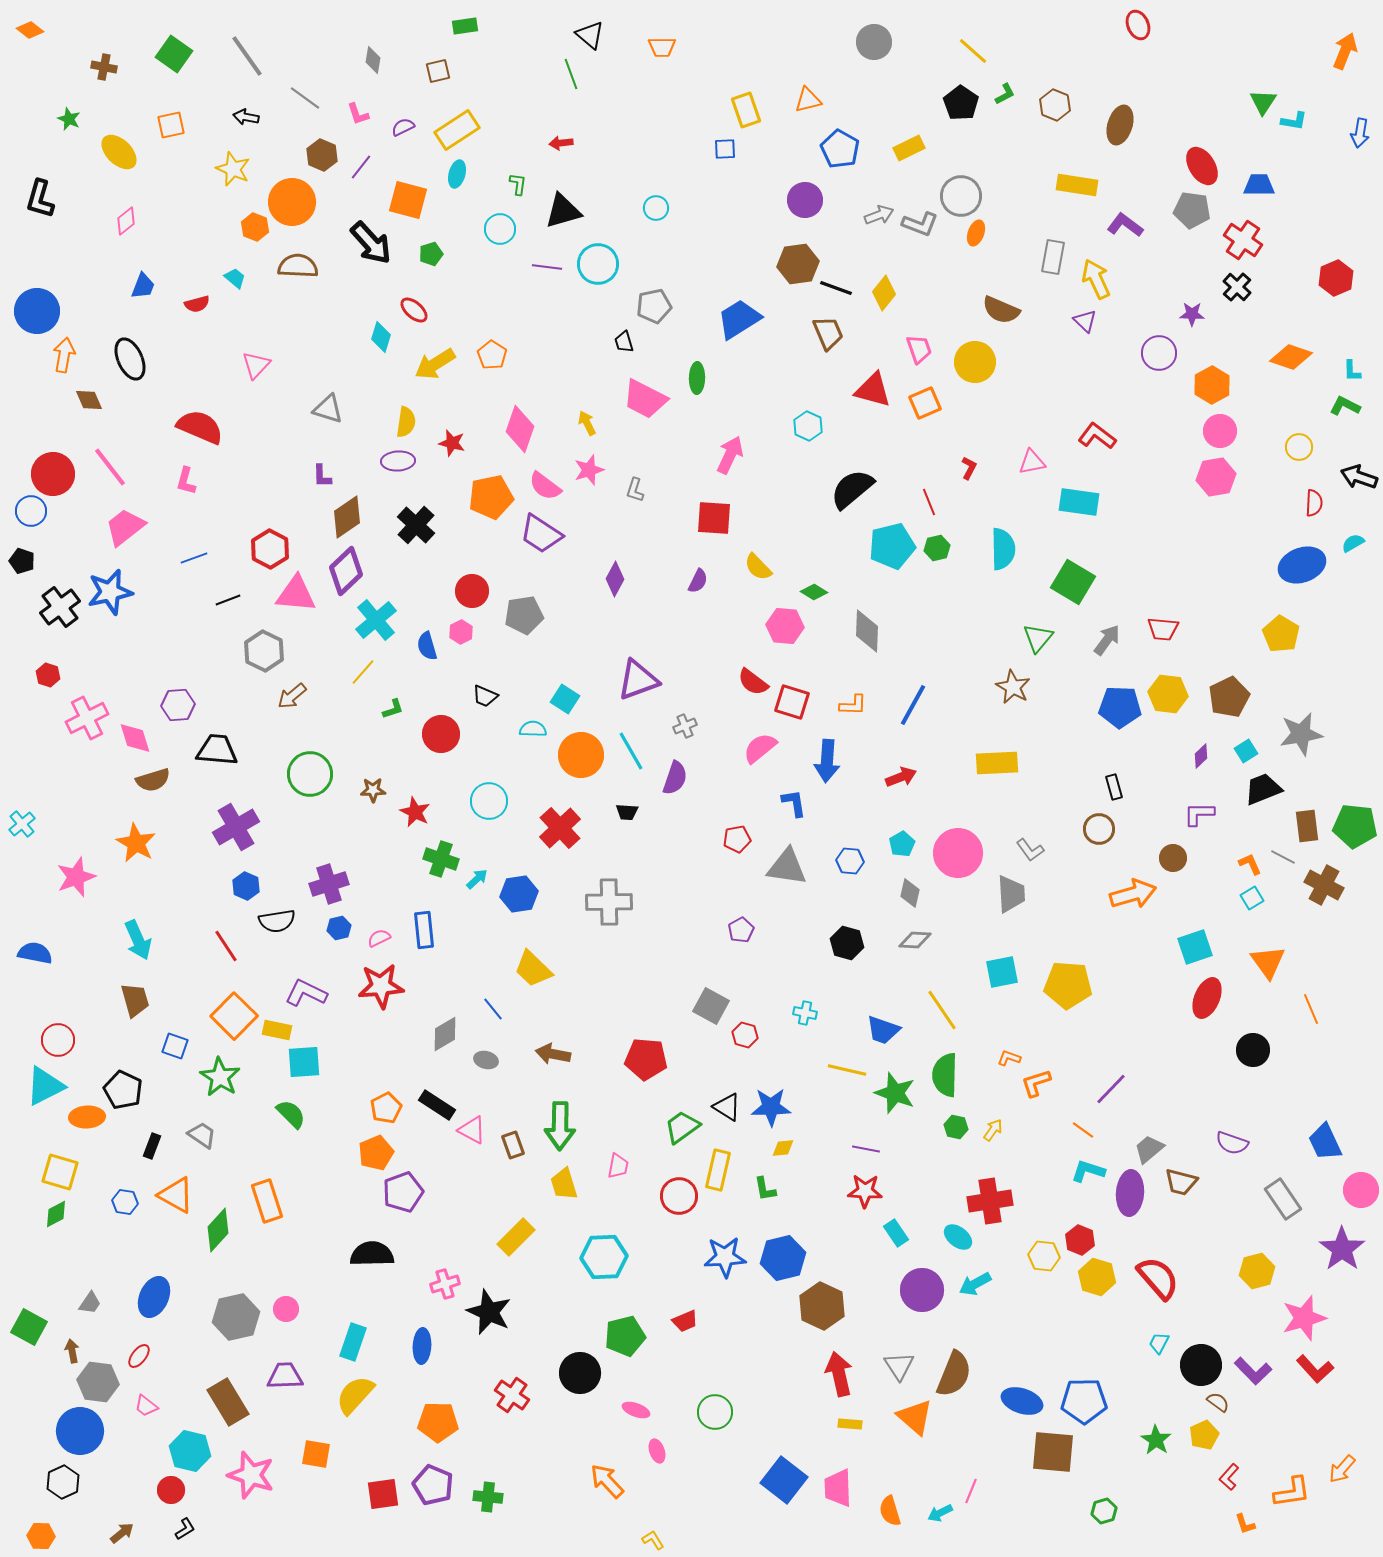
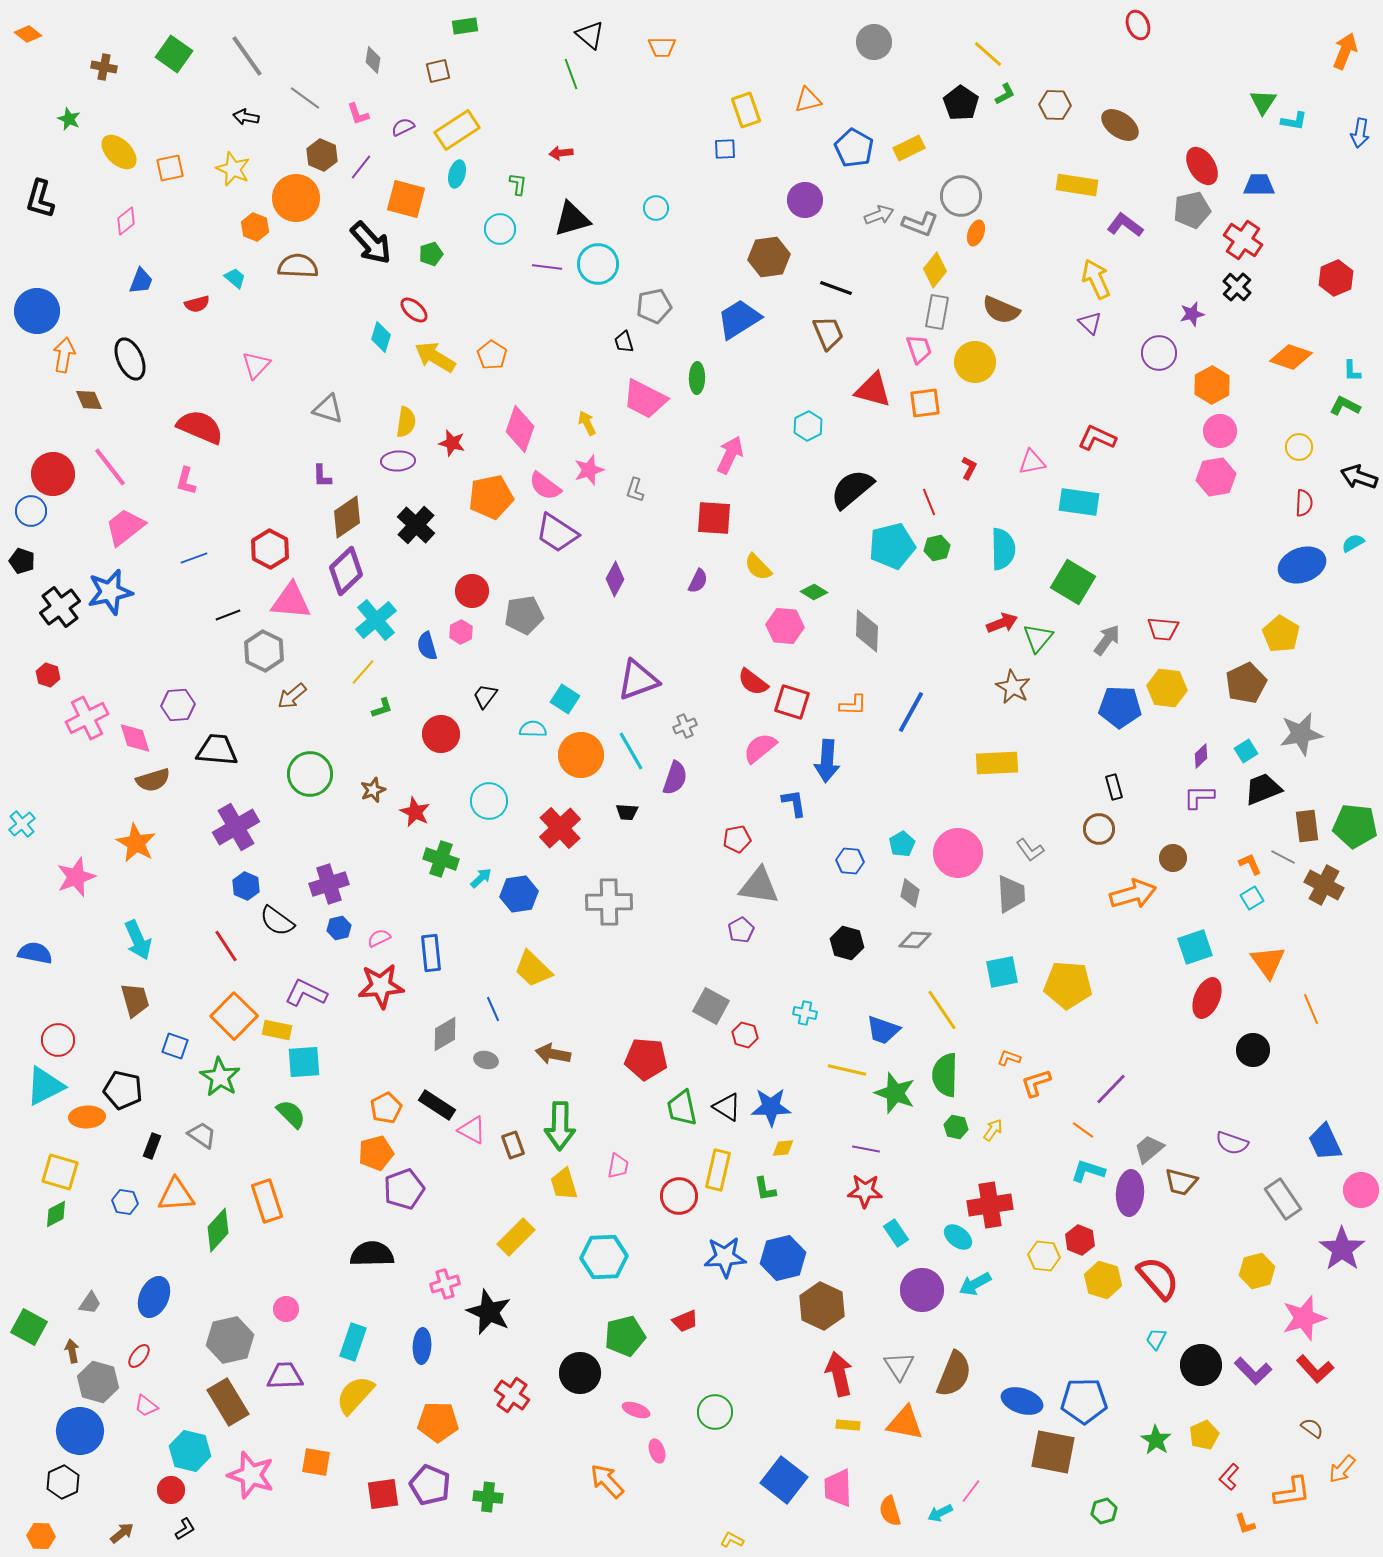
orange diamond at (30, 30): moved 2 px left, 4 px down
yellow line at (973, 51): moved 15 px right, 3 px down
brown hexagon at (1055, 105): rotated 20 degrees counterclockwise
orange square at (171, 125): moved 1 px left, 43 px down
brown ellipse at (1120, 125): rotated 72 degrees counterclockwise
red arrow at (561, 143): moved 10 px down
blue pentagon at (840, 149): moved 14 px right, 1 px up
orange square at (408, 200): moved 2 px left, 1 px up
orange circle at (292, 202): moved 4 px right, 4 px up
gray pentagon at (1192, 210): rotated 21 degrees counterclockwise
black triangle at (563, 211): moved 9 px right, 8 px down
gray rectangle at (1053, 257): moved 116 px left, 55 px down
brown hexagon at (798, 264): moved 29 px left, 7 px up
blue trapezoid at (143, 286): moved 2 px left, 5 px up
yellow diamond at (884, 293): moved 51 px right, 23 px up
purple star at (1192, 314): rotated 15 degrees counterclockwise
purple triangle at (1085, 321): moved 5 px right, 2 px down
yellow arrow at (435, 364): moved 7 px up; rotated 63 degrees clockwise
orange square at (925, 403): rotated 16 degrees clockwise
cyan hexagon at (808, 426): rotated 8 degrees clockwise
red L-shape at (1097, 436): moved 2 px down; rotated 12 degrees counterclockwise
red semicircle at (1314, 503): moved 10 px left
purple trapezoid at (541, 534): moved 16 px right, 1 px up
pink triangle at (296, 594): moved 5 px left, 7 px down
black line at (228, 600): moved 15 px down
yellow hexagon at (1168, 694): moved 1 px left, 6 px up
black trapezoid at (485, 696): rotated 104 degrees clockwise
brown pentagon at (1229, 697): moved 17 px right, 14 px up
blue line at (913, 705): moved 2 px left, 7 px down
green L-shape at (393, 709): moved 11 px left, 1 px up
red arrow at (901, 777): moved 101 px right, 154 px up
brown star at (373, 790): rotated 20 degrees counterclockwise
purple L-shape at (1199, 814): moved 17 px up
gray triangle at (787, 867): moved 28 px left, 19 px down
cyan arrow at (477, 879): moved 4 px right, 1 px up
black semicircle at (277, 921): rotated 45 degrees clockwise
blue rectangle at (424, 930): moved 7 px right, 23 px down
blue line at (493, 1009): rotated 15 degrees clockwise
black pentagon at (123, 1090): rotated 12 degrees counterclockwise
green trapezoid at (682, 1127): moved 19 px up; rotated 66 degrees counterclockwise
orange pentagon at (376, 1153): rotated 8 degrees clockwise
purple pentagon at (403, 1192): moved 1 px right, 3 px up
orange triangle at (176, 1195): rotated 33 degrees counterclockwise
red cross at (990, 1201): moved 4 px down
yellow hexagon at (1097, 1277): moved 6 px right, 3 px down
gray hexagon at (236, 1317): moved 6 px left, 23 px down
cyan trapezoid at (1159, 1343): moved 3 px left, 4 px up
gray hexagon at (98, 1382): rotated 9 degrees clockwise
brown semicircle at (1218, 1402): moved 94 px right, 26 px down
orange triangle at (915, 1417): moved 10 px left, 6 px down; rotated 30 degrees counterclockwise
yellow rectangle at (850, 1424): moved 2 px left, 1 px down
brown square at (1053, 1452): rotated 6 degrees clockwise
orange square at (316, 1454): moved 8 px down
purple pentagon at (433, 1485): moved 3 px left
pink line at (971, 1491): rotated 15 degrees clockwise
yellow L-shape at (653, 1540): moved 79 px right; rotated 30 degrees counterclockwise
